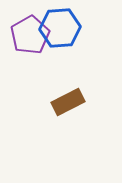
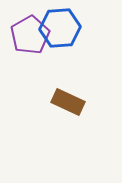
brown rectangle: rotated 52 degrees clockwise
